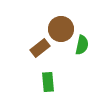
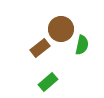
green rectangle: rotated 54 degrees clockwise
